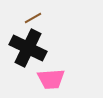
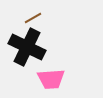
black cross: moved 1 px left, 1 px up
